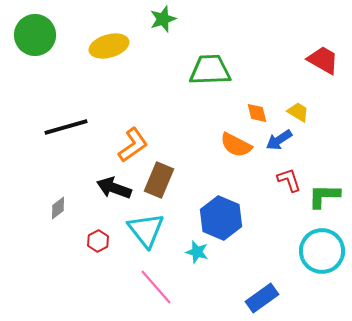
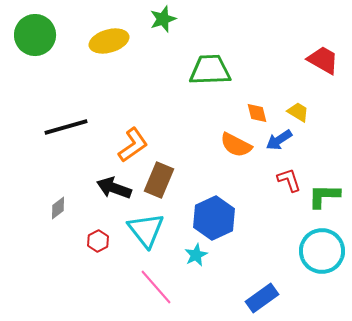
yellow ellipse: moved 5 px up
blue hexagon: moved 7 px left; rotated 12 degrees clockwise
cyan star: moved 1 px left, 3 px down; rotated 30 degrees clockwise
